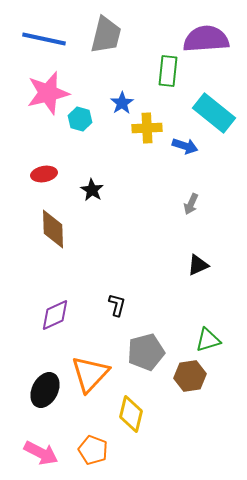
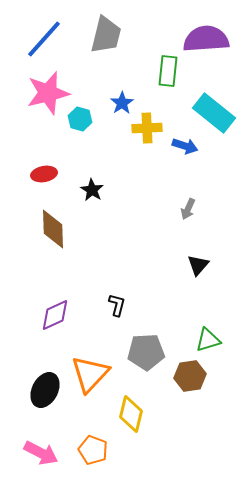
blue line: rotated 60 degrees counterclockwise
gray arrow: moved 3 px left, 5 px down
black triangle: rotated 25 degrees counterclockwise
gray pentagon: rotated 12 degrees clockwise
